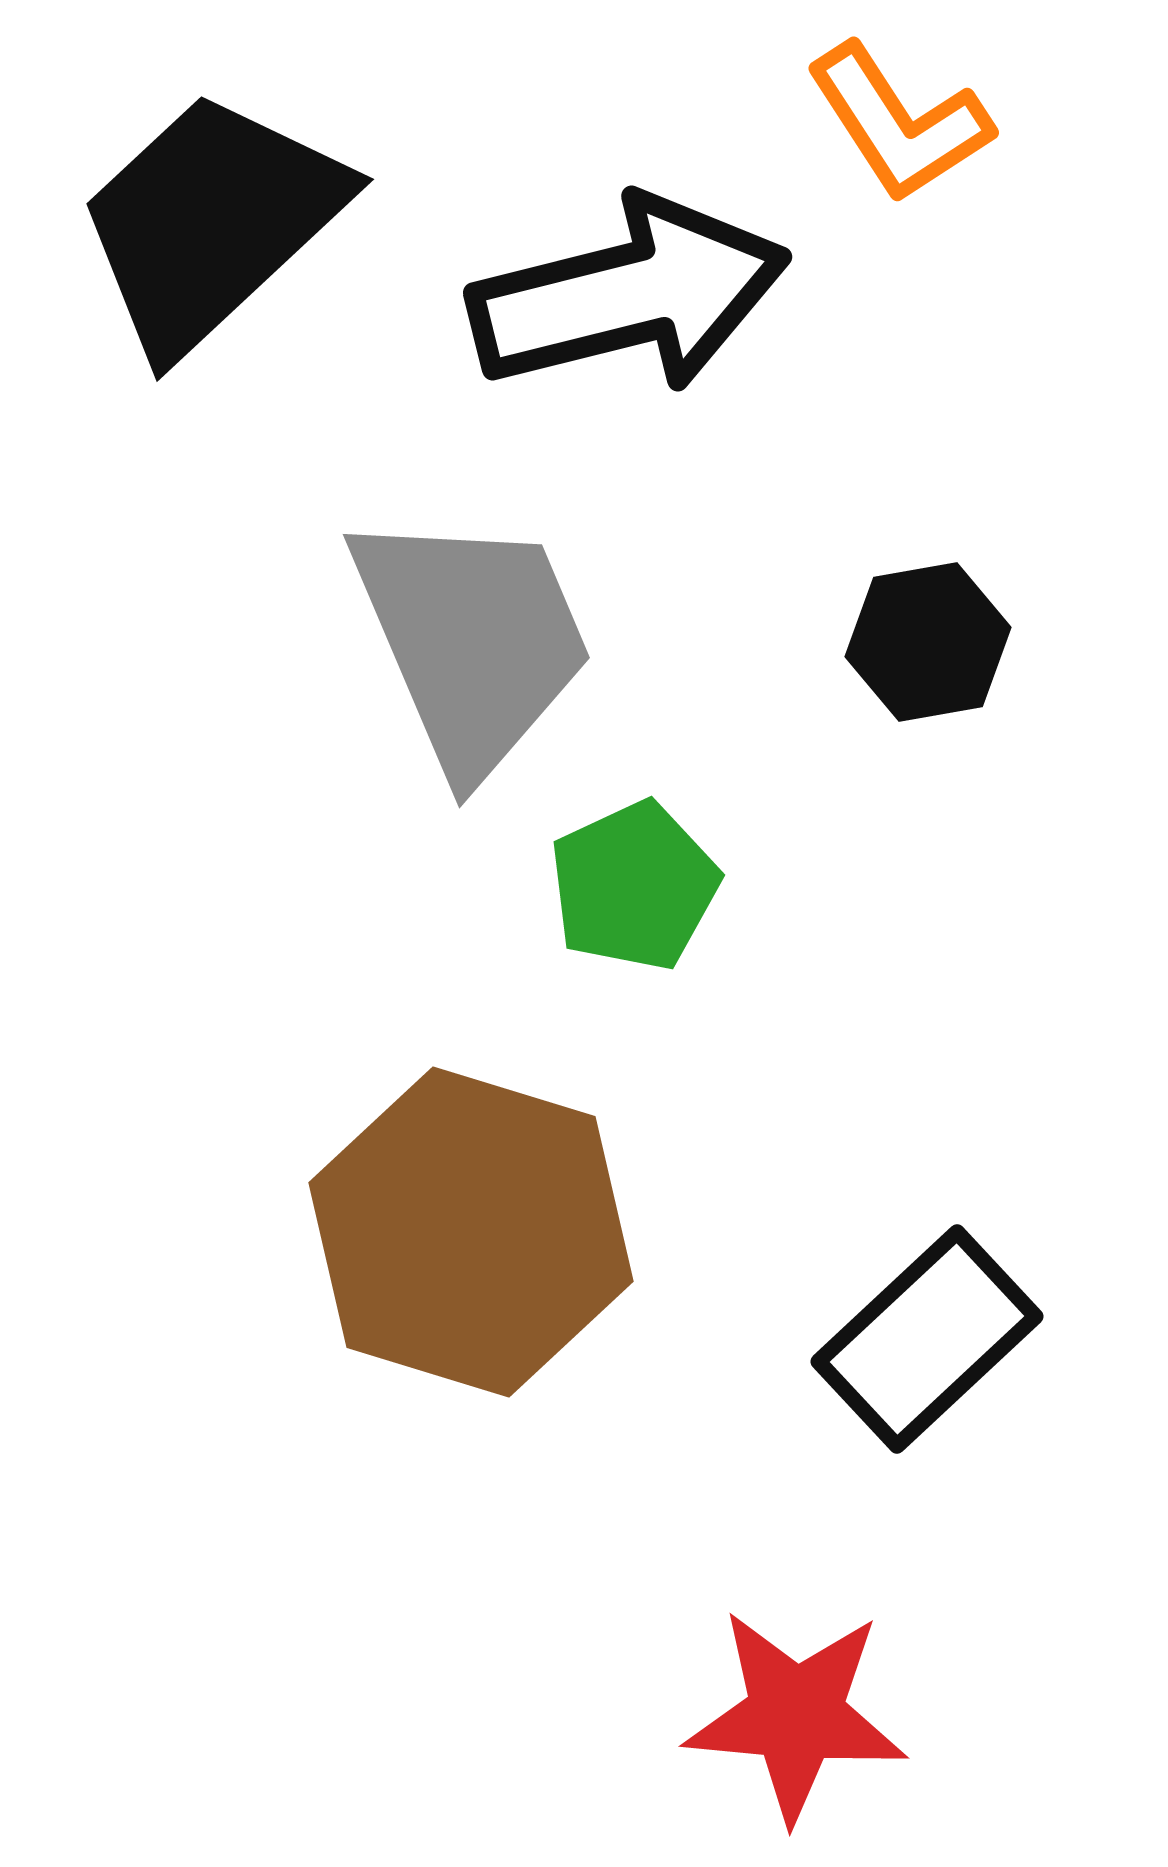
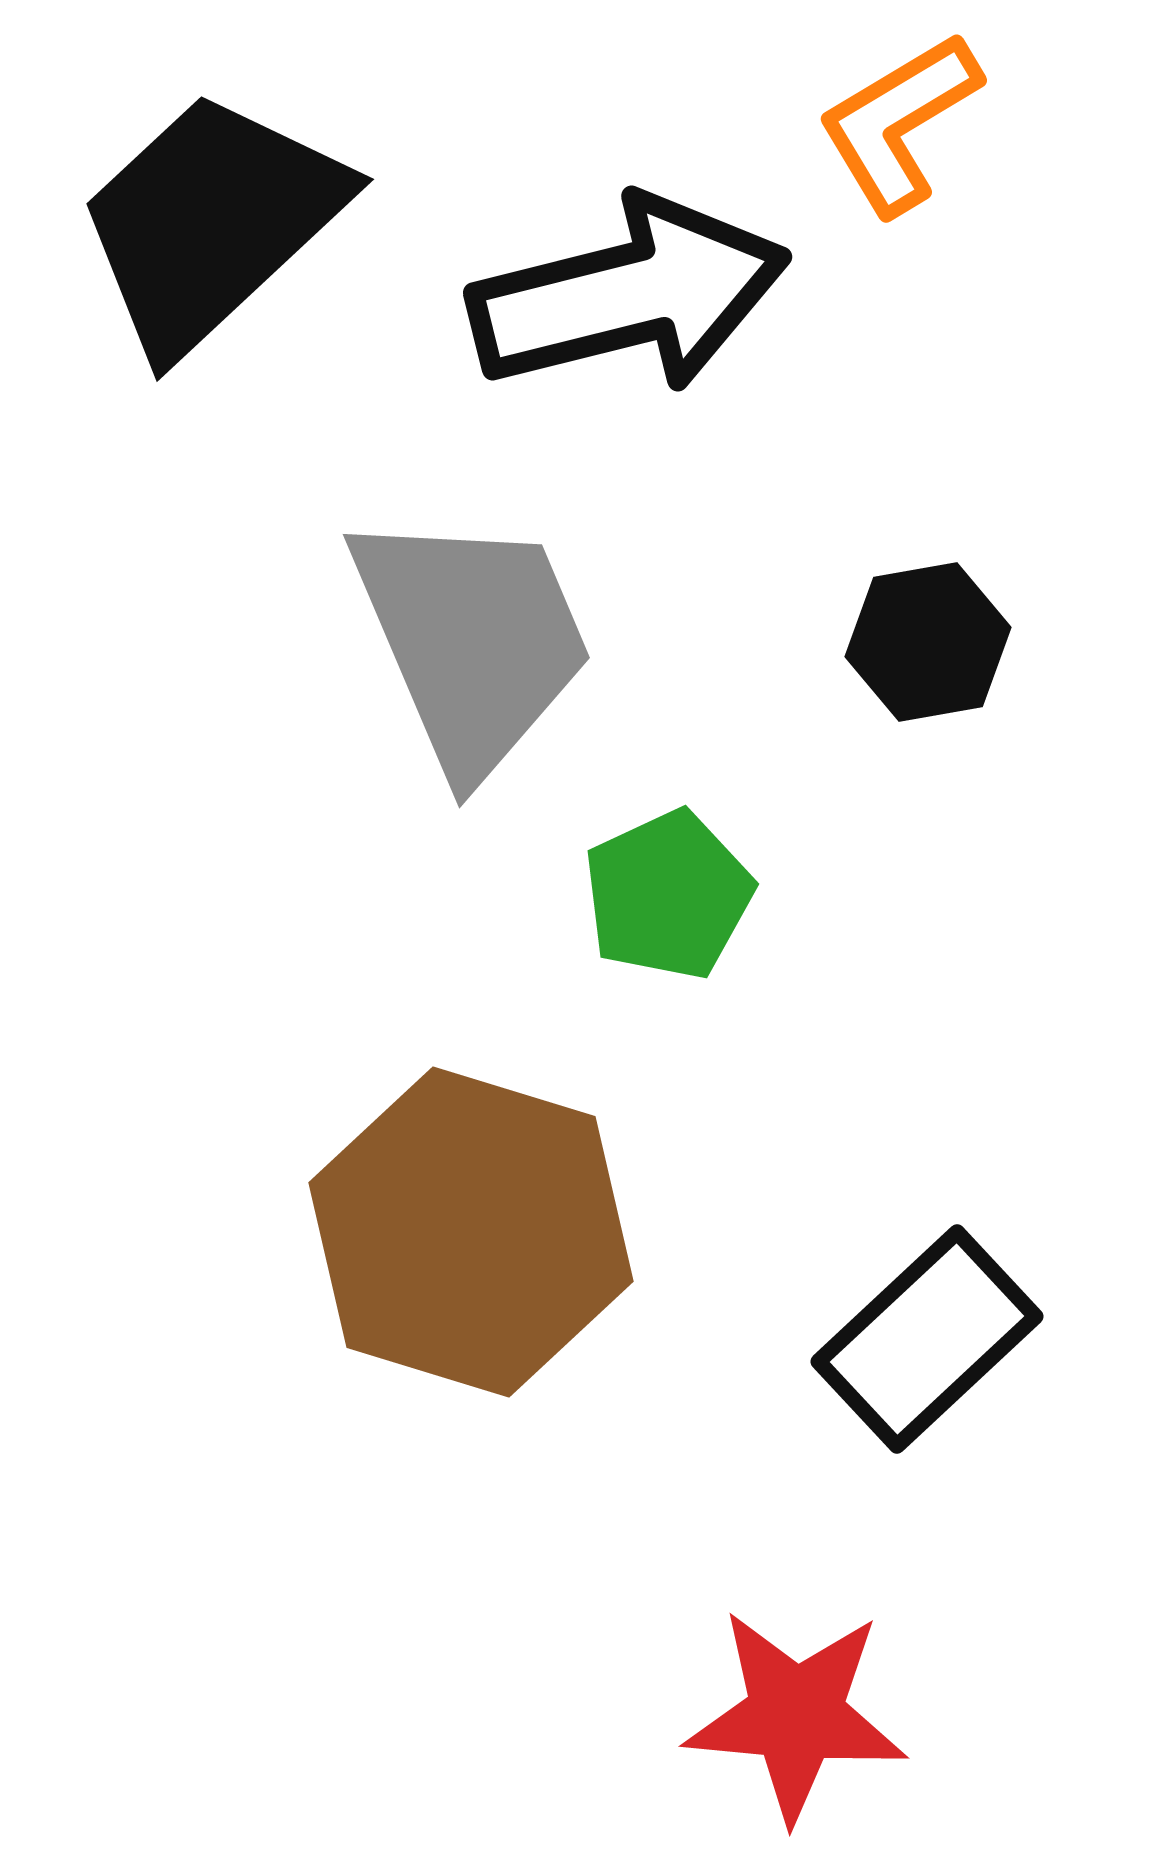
orange L-shape: rotated 92 degrees clockwise
green pentagon: moved 34 px right, 9 px down
